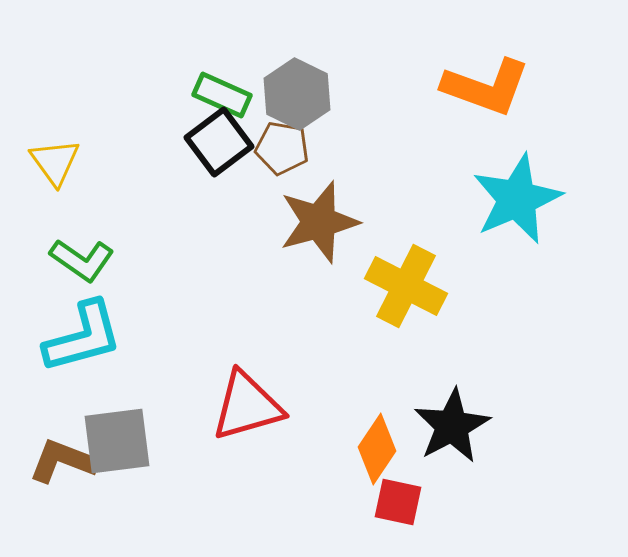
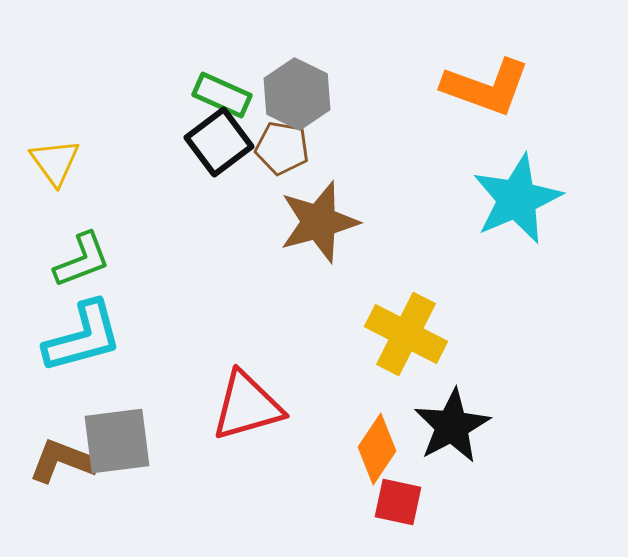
green L-shape: rotated 56 degrees counterclockwise
yellow cross: moved 48 px down
